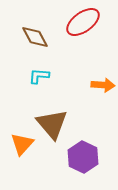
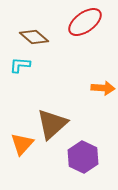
red ellipse: moved 2 px right
brown diamond: moved 1 px left; rotated 20 degrees counterclockwise
cyan L-shape: moved 19 px left, 11 px up
orange arrow: moved 3 px down
brown triangle: rotated 28 degrees clockwise
